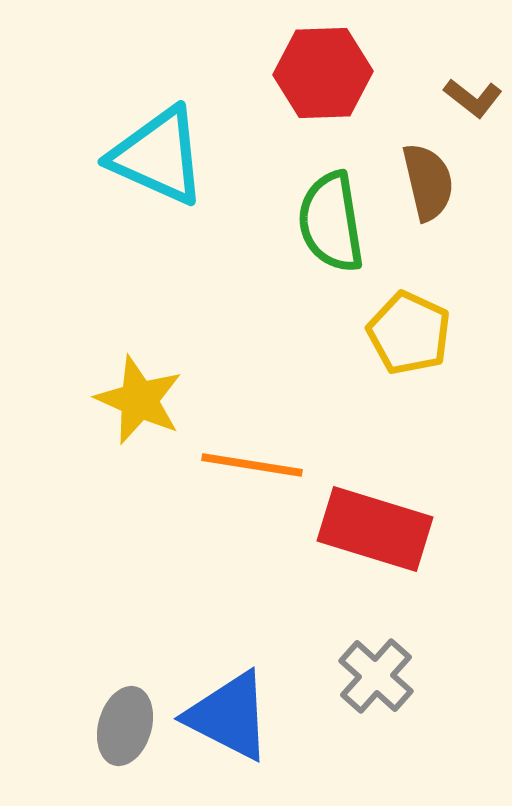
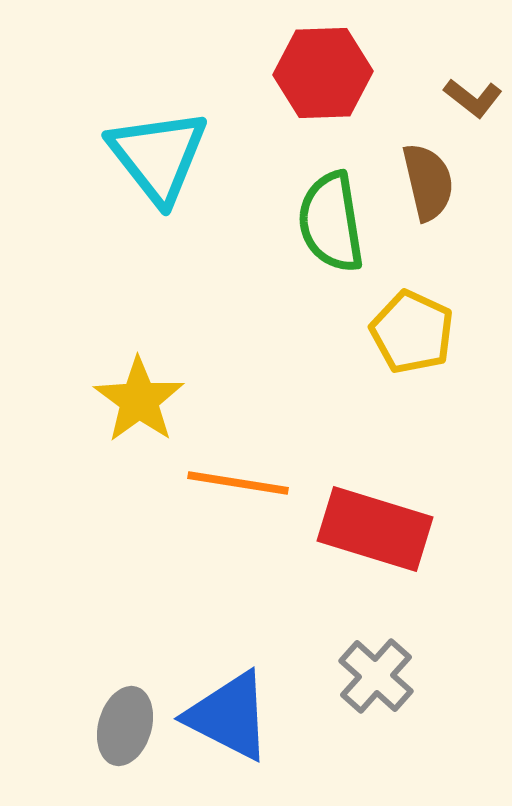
cyan triangle: rotated 28 degrees clockwise
yellow pentagon: moved 3 px right, 1 px up
yellow star: rotated 12 degrees clockwise
orange line: moved 14 px left, 18 px down
